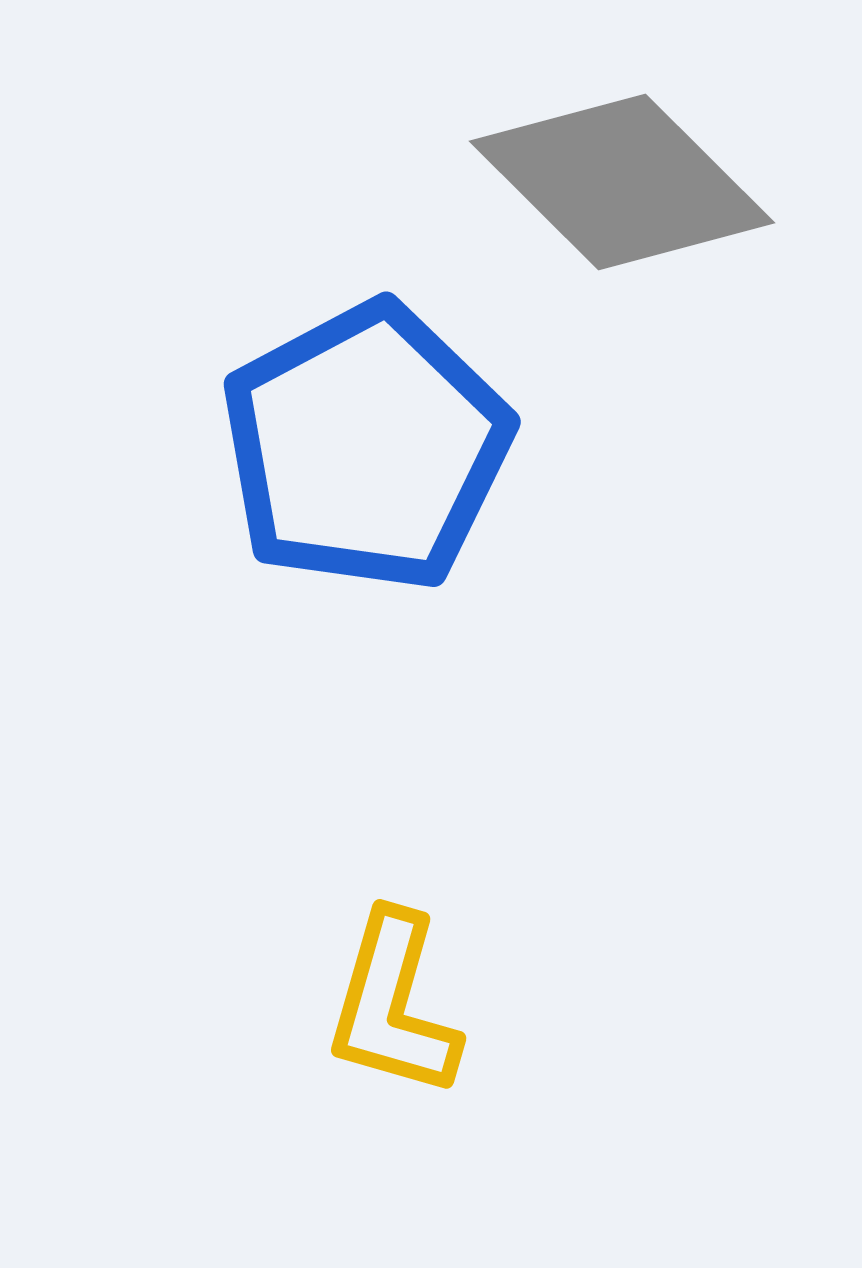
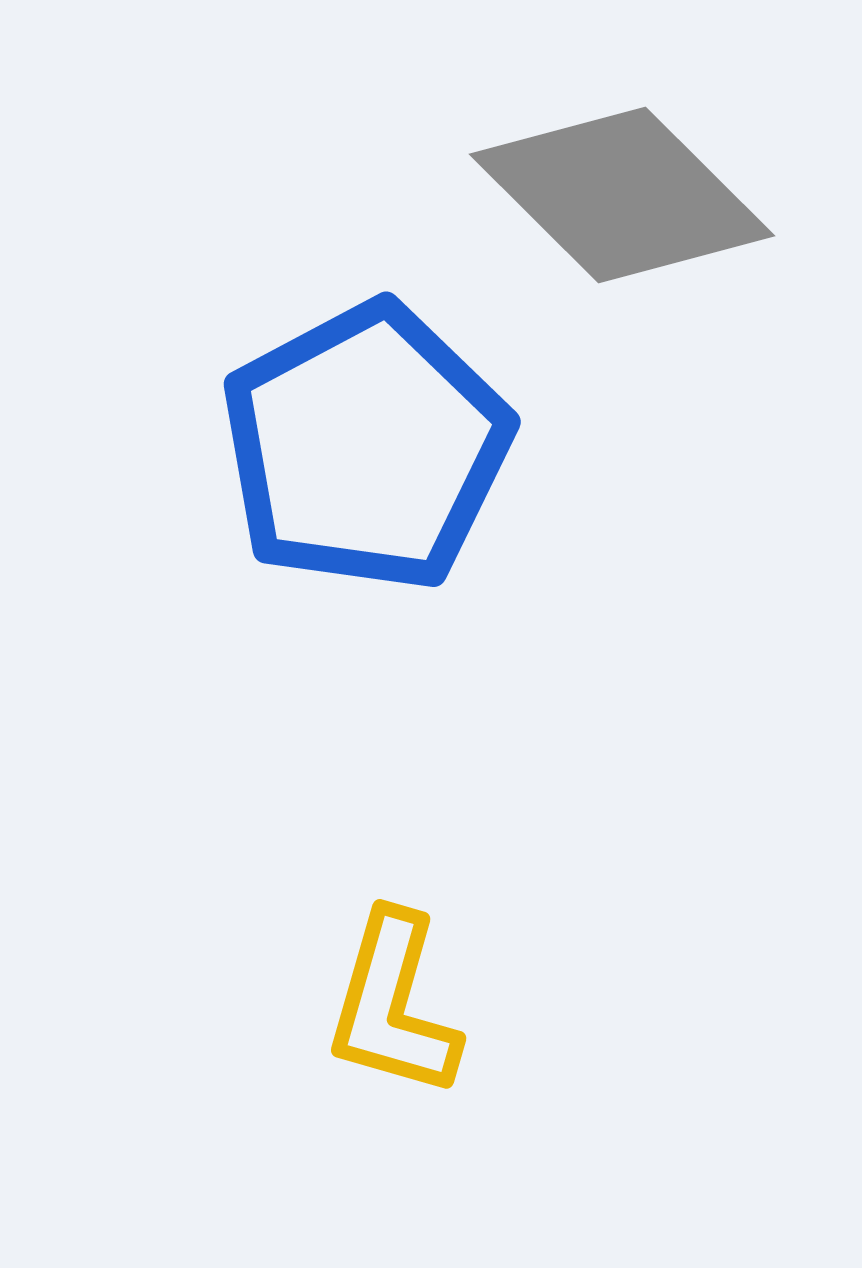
gray diamond: moved 13 px down
